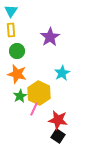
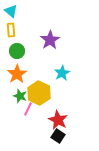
cyan triangle: rotated 24 degrees counterclockwise
purple star: moved 3 px down
orange star: rotated 24 degrees clockwise
green star: rotated 24 degrees counterclockwise
pink line: moved 6 px left
red star: rotated 18 degrees clockwise
